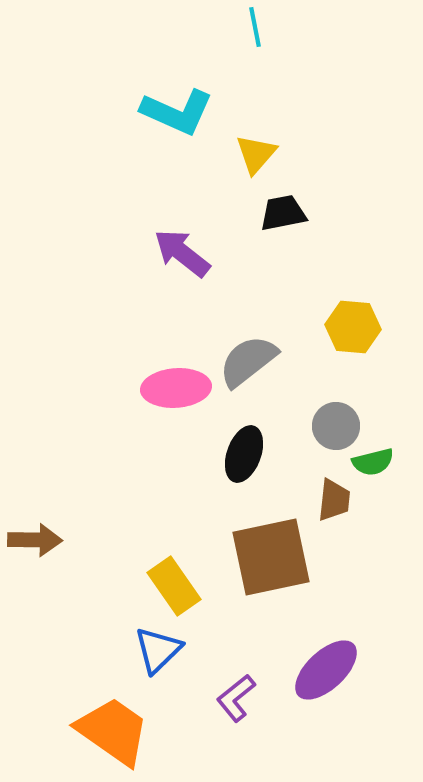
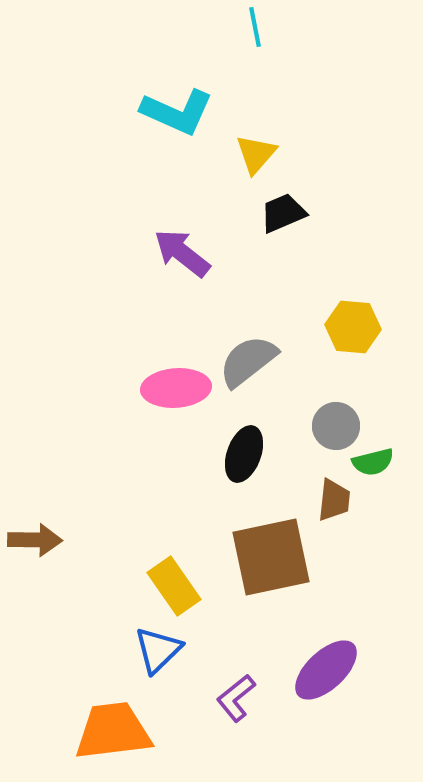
black trapezoid: rotated 12 degrees counterclockwise
orange trapezoid: rotated 42 degrees counterclockwise
